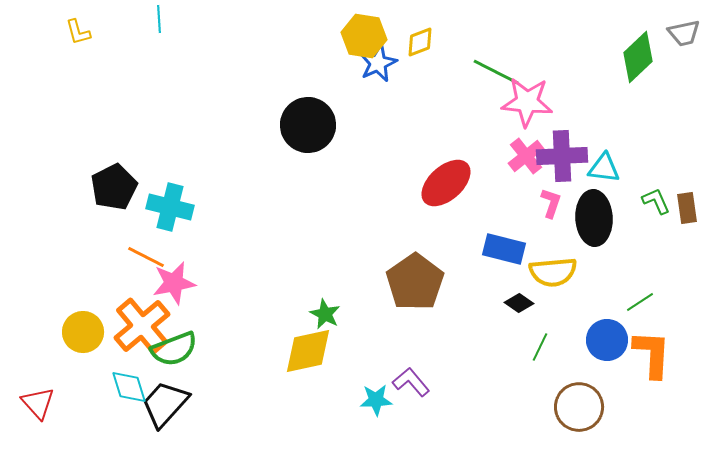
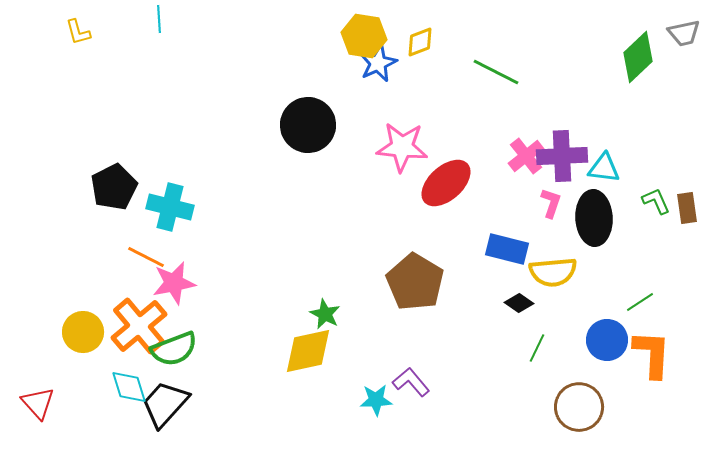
pink star at (527, 102): moved 125 px left, 45 px down
blue rectangle at (504, 249): moved 3 px right
brown pentagon at (415, 282): rotated 6 degrees counterclockwise
orange cross at (142, 326): moved 3 px left
green line at (540, 347): moved 3 px left, 1 px down
